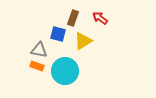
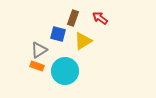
gray triangle: rotated 42 degrees counterclockwise
